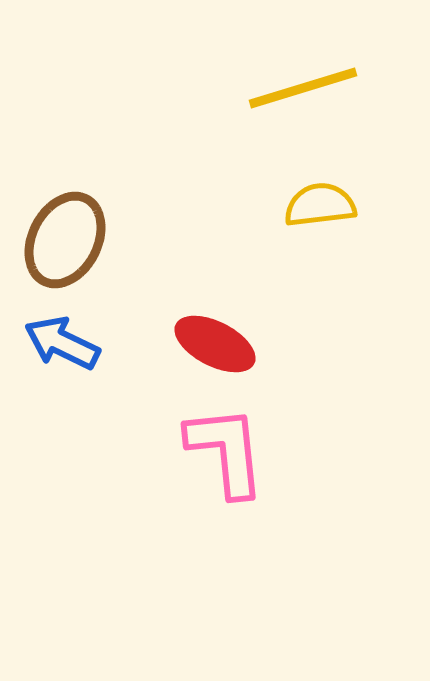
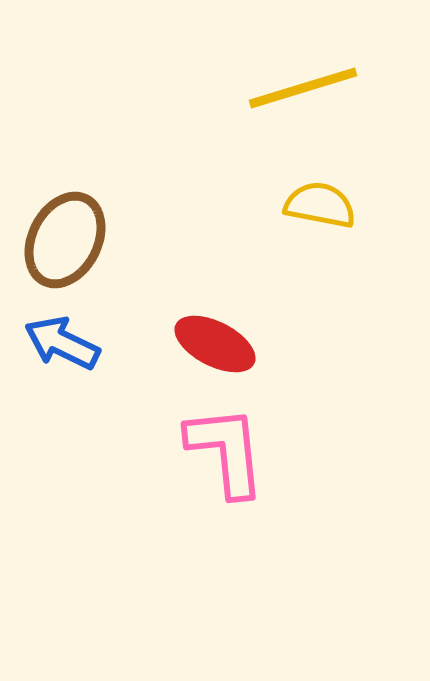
yellow semicircle: rotated 18 degrees clockwise
